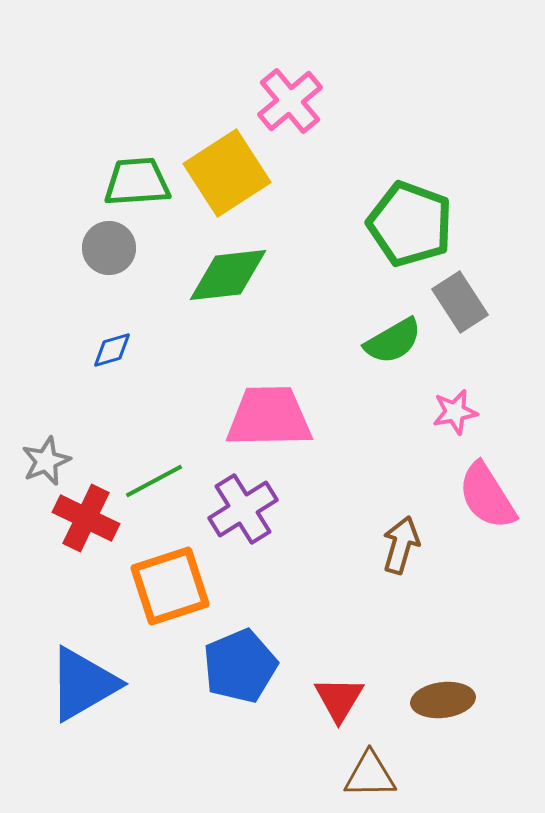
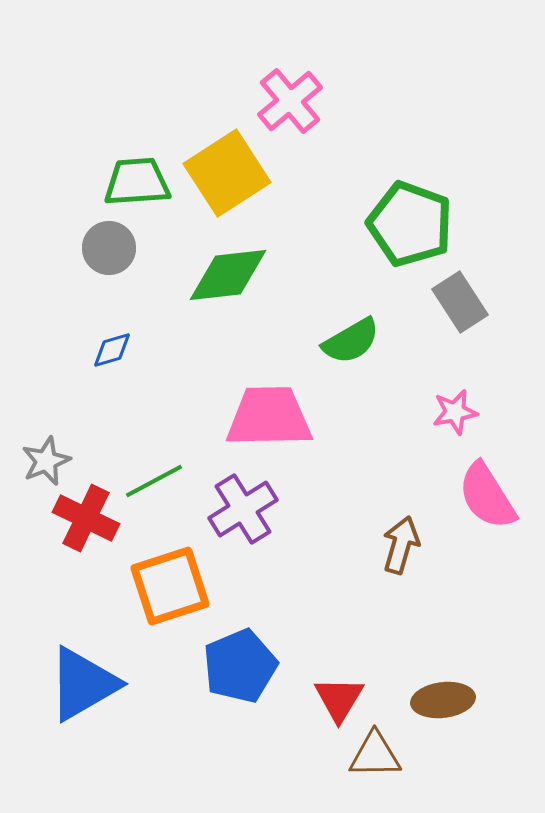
green semicircle: moved 42 px left
brown triangle: moved 5 px right, 20 px up
